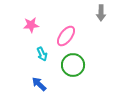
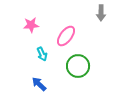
green circle: moved 5 px right, 1 px down
